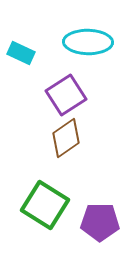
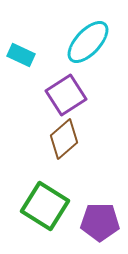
cyan ellipse: rotated 48 degrees counterclockwise
cyan rectangle: moved 2 px down
brown diamond: moved 2 px left, 1 px down; rotated 6 degrees counterclockwise
green square: moved 1 px down
